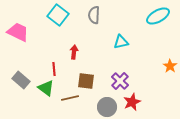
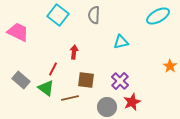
red line: moved 1 px left; rotated 32 degrees clockwise
brown square: moved 1 px up
